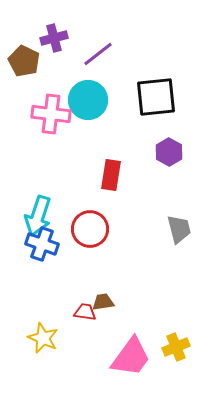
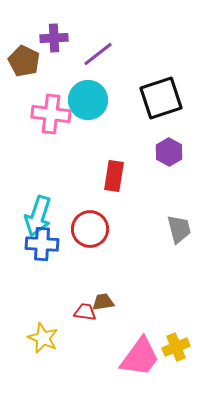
purple cross: rotated 12 degrees clockwise
black square: moved 5 px right, 1 px down; rotated 12 degrees counterclockwise
red rectangle: moved 3 px right, 1 px down
blue cross: rotated 16 degrees counterclockwise
pink trapezoid: moved 9 px right
